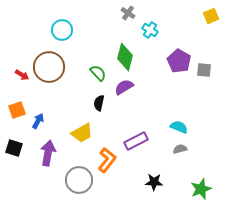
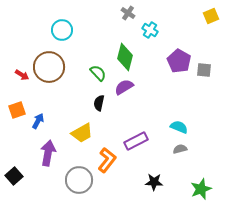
black square: moved 28 px down; rotated 30 degrees clockwise
